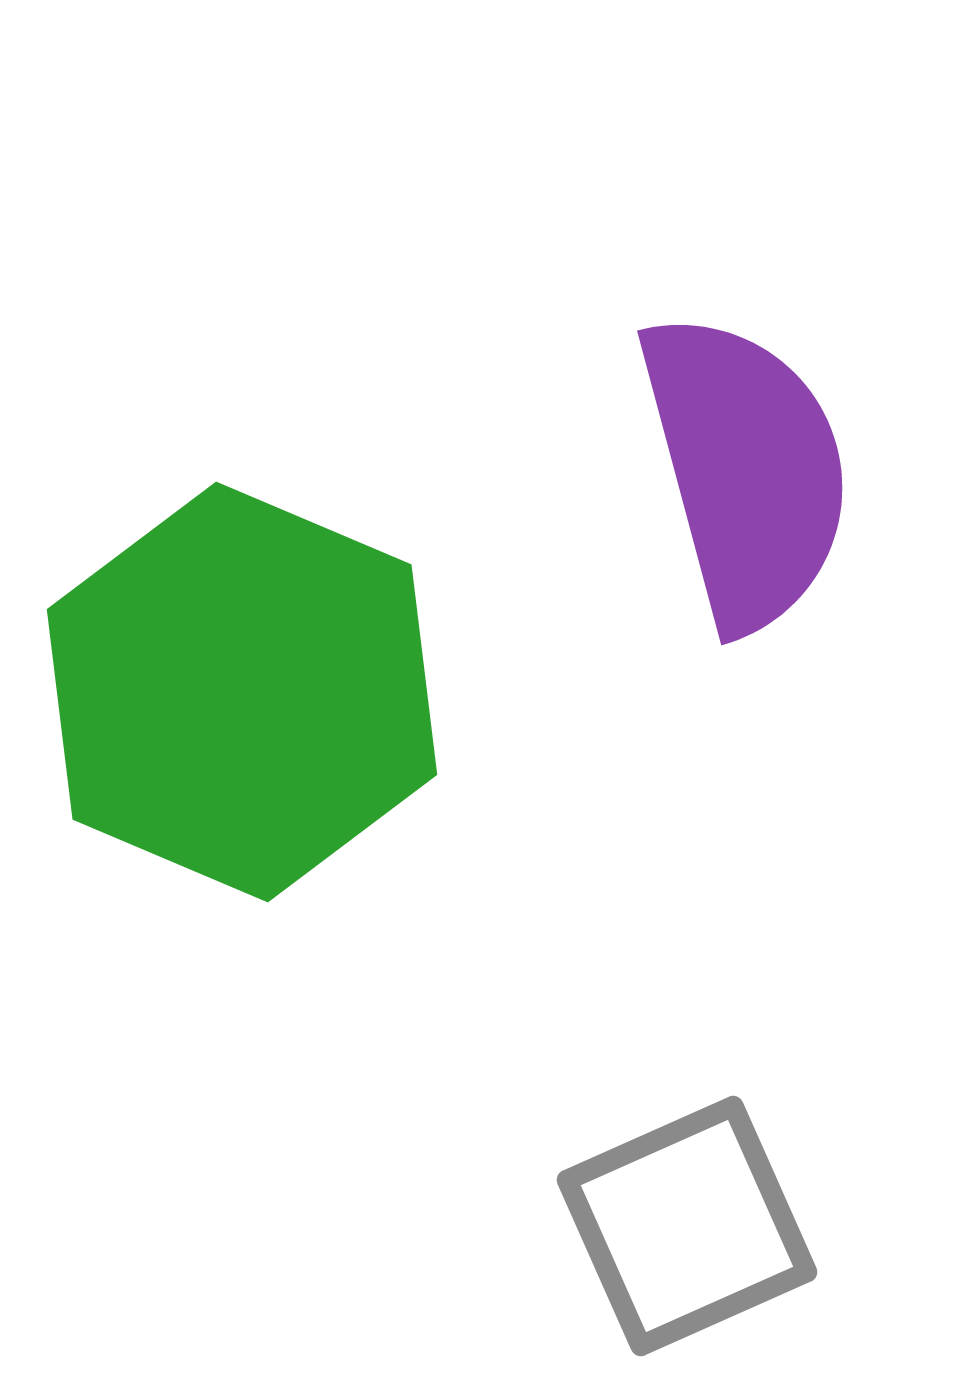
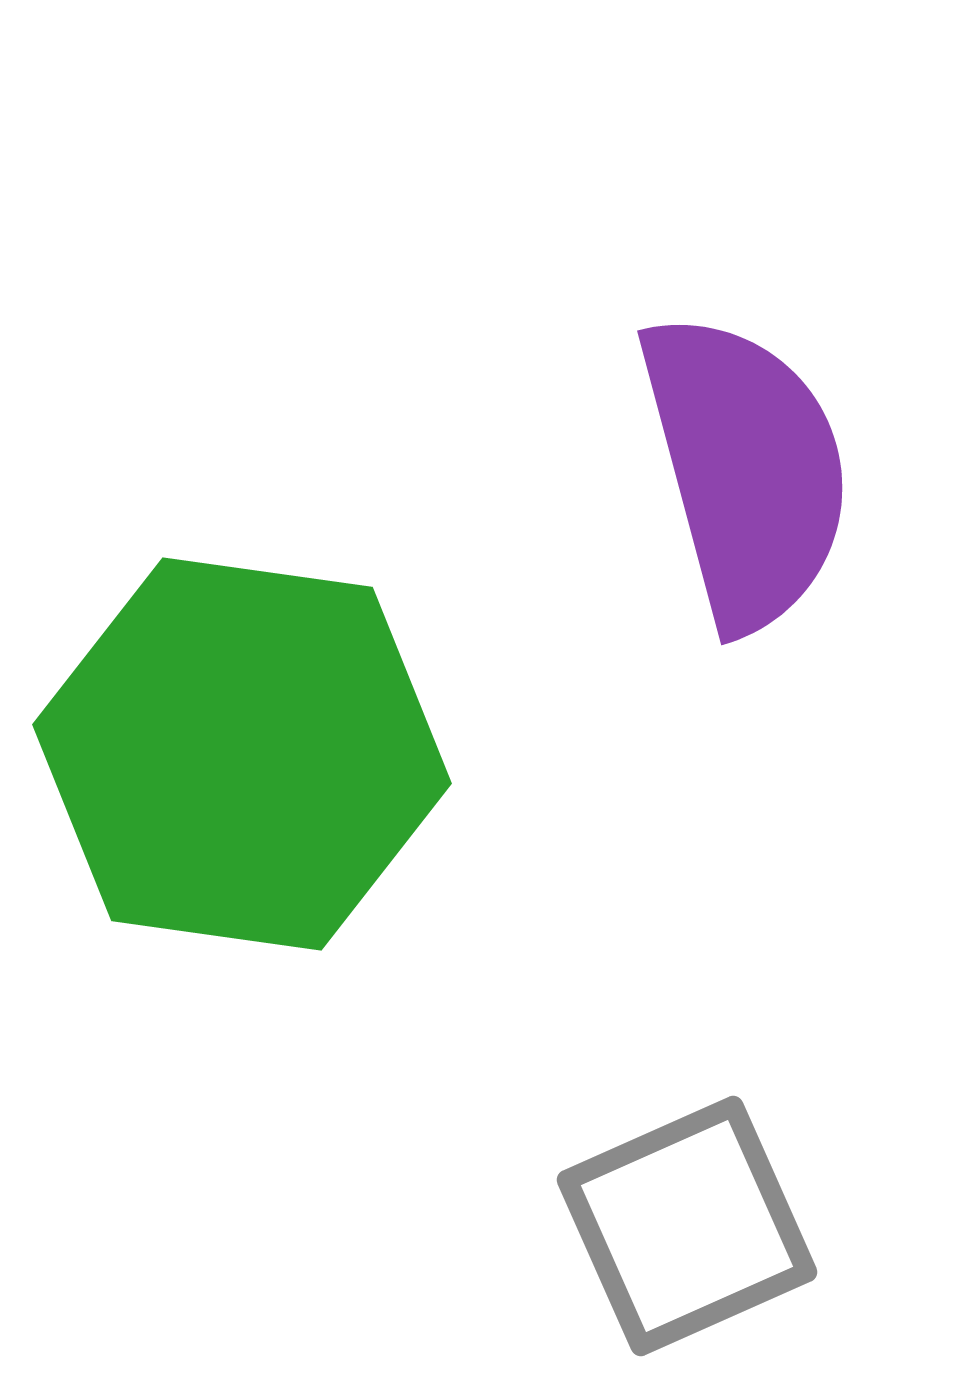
green hexagon: moved 62 px down; rotated 15 degrees counterclockwise
